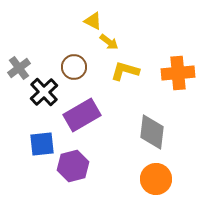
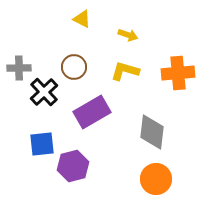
yellow triangle: moved 11 px left, 2 px up
yellow arrow: moved 19 px right, 7 px up; rotated 18 degrees counterclockwise
gray cross: rotated 35 degrees clockwise
purple rectangle: moved 10 px right, 3 px up
